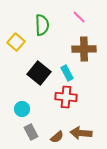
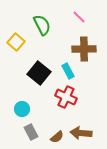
green semicircle: rotated 25 degrees counterclockwise
cyan rectangle: moved 1 px right, 2 px up
red cross: rotated 20 degrees clockwise
